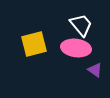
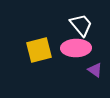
yellow square: moved 5 px right, 6 px down
pink ellipse: rotated 8 degrees counterclockwise
